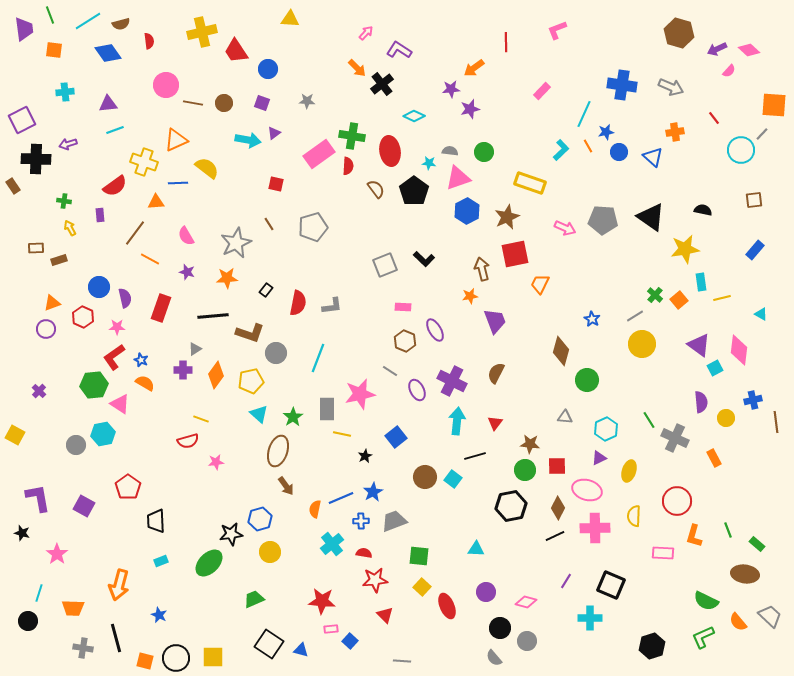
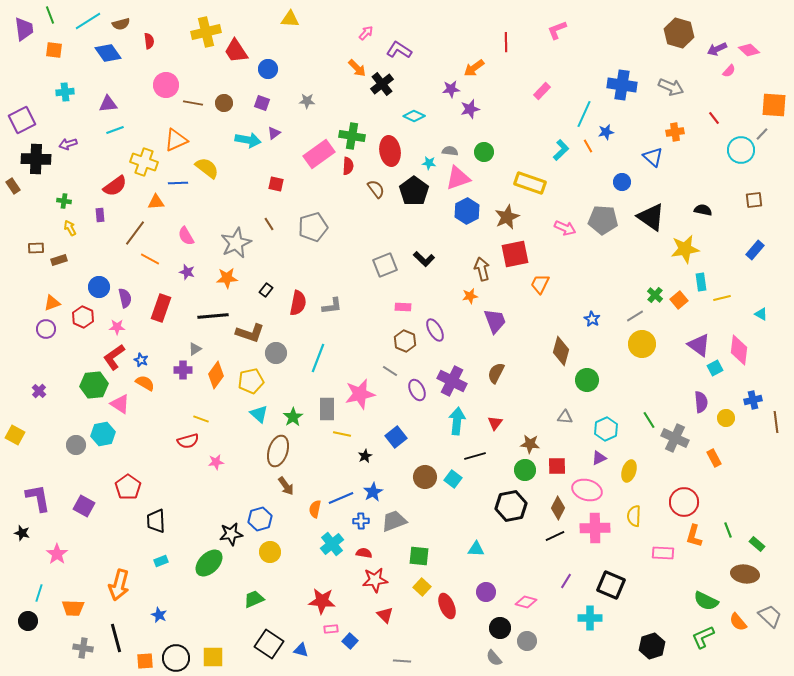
yellow cross at (202, 32): moved 4 px right
blue circle at (619, 152): moved 3 px right, 30 px down
red circle at (677, 501): moved 7 px right, 1 px down
orange square at (145, 661): rotated 18 degrees counterclockwise
